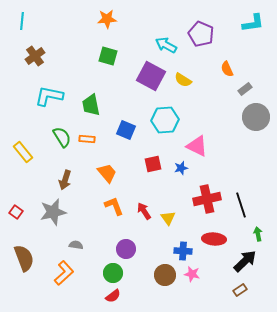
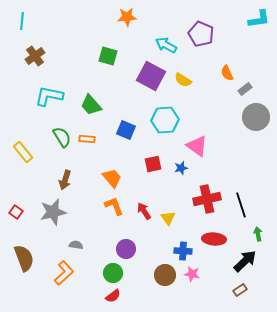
orange star at (107, 19): moved 20 px right, 2 px up
cyan L-shape at (253, 23): moved 6 px right, 4 px up
orange semicircle at (227, 69): moved 4 px down
green trapezoid at (91, 105): rotated 30 degrees counterclockwise
pink triangle at (197, 146): rotated 10 degrees clockwise
orange trapezoid at (107, 173): moved 5 px right, 5 px down
